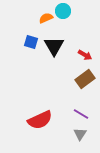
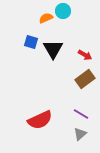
black triangle: moved 1 px left, 3 px down
gray triangle: rotated 16 degrees clockwise
